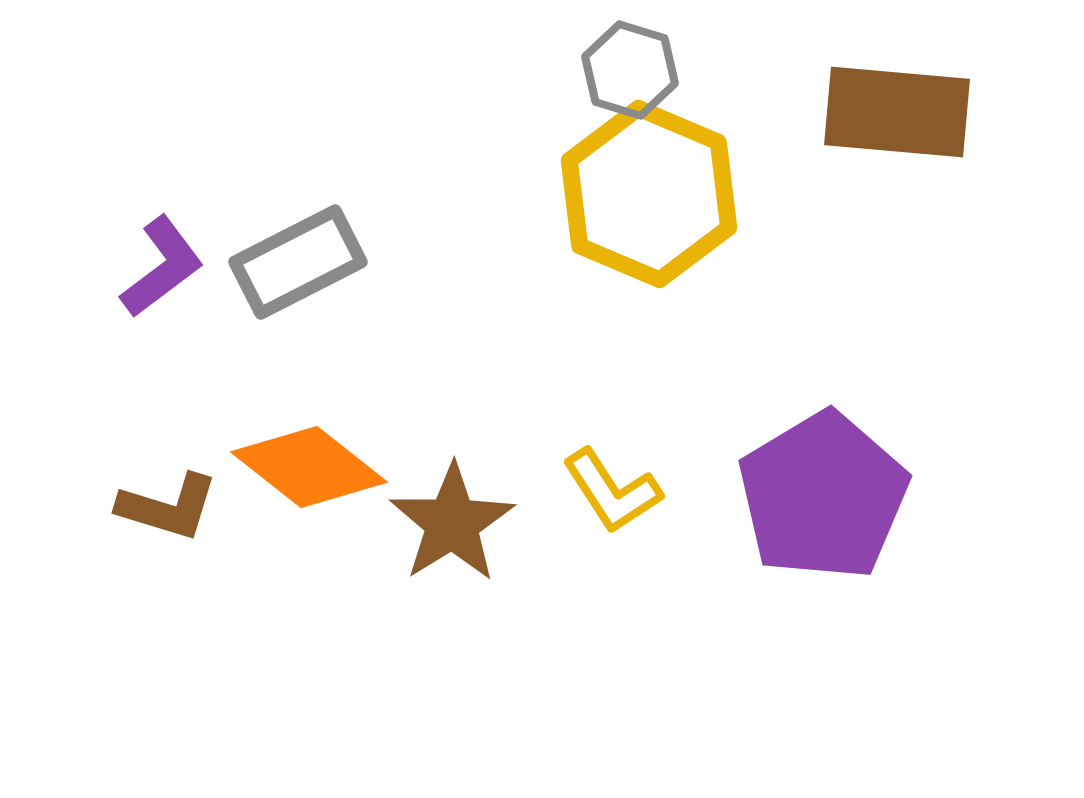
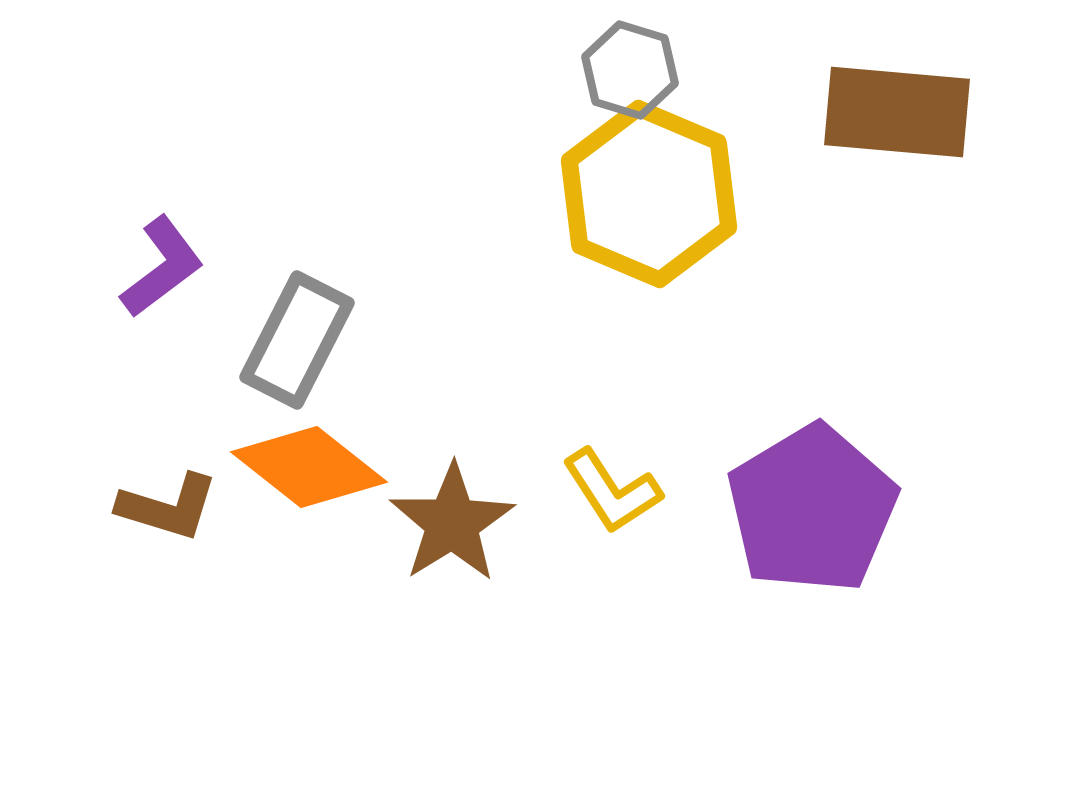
gray rectangle: moved 1 px left, 78 px down; rotated 36 degrees counterclockwise
purple pentagon: moved 11 px left, 13 px down
